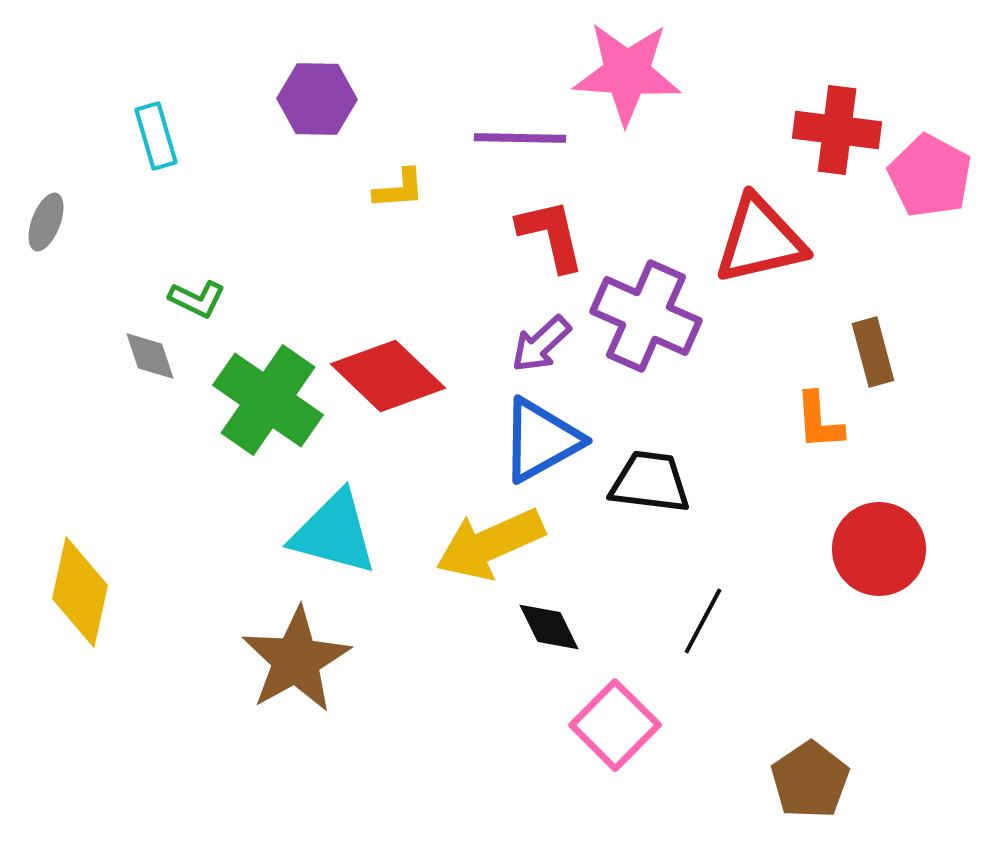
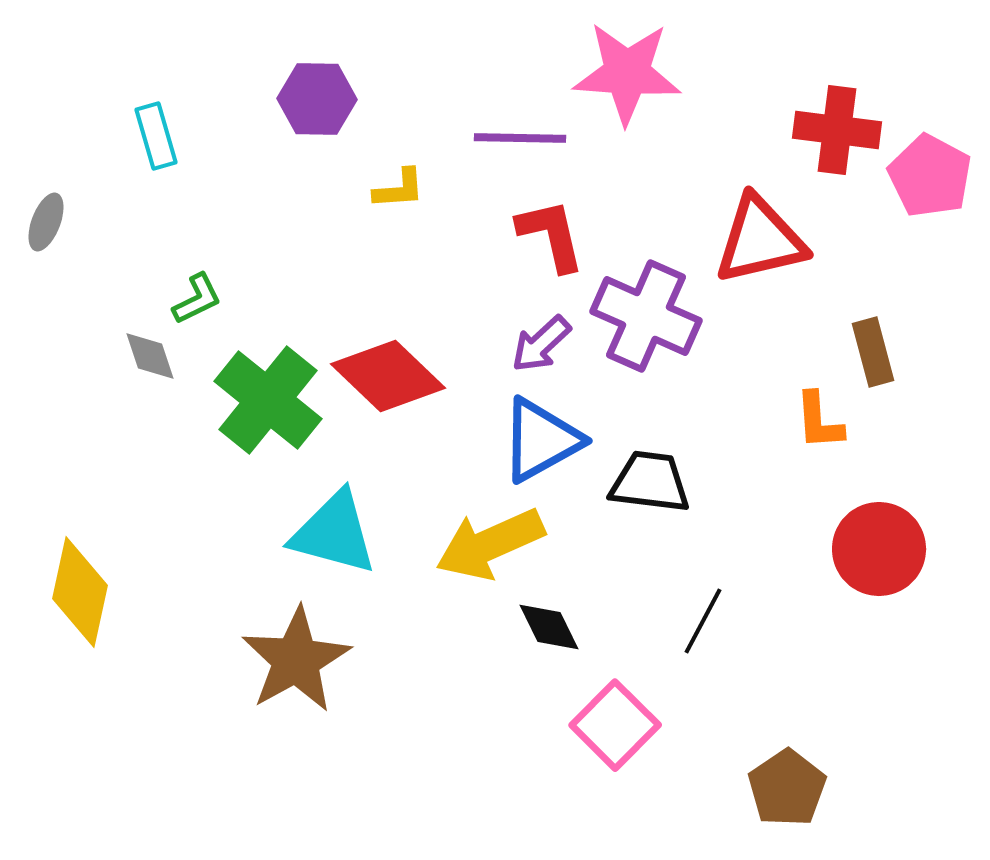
green L-shape: rotated 52 degrees counterclockwise
green cross: rotated 4 degrees clockwise
brown pentagon: moved 23 px left, 8 px down
